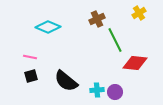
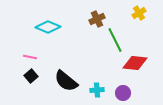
black square: rotated 24 degrees counterclockwise
purple circle: moved 8 px right, 1 px down
